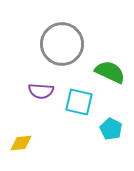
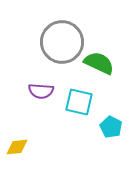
gray circle: moved 2 px up
green semicircle: moved 11 px left, 9 px up
cyan pentagon: moved 2 px up
yellow diamond: moved 4 px left, 4 px down
